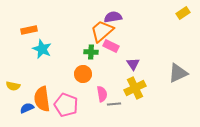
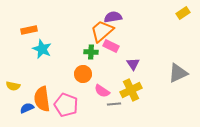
yellow cross: moved 4 px left, 2 px down
pink semicircle: moved 3 px up; rotated 133 degrees clockwise
